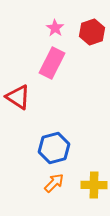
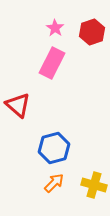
red triangle: moved 8 px down; rotated 8 degrees clockwise
yellow cross: rotated 15 degrees clockwise
